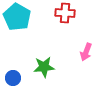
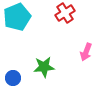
red cross: rotated 36 degrees counterclockwise
cyan pentagon: rotated 20 degrees clockwise
